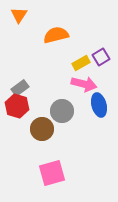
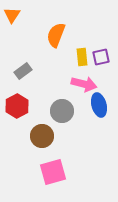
orange triangle: moved 7 px left
orange semicircle: rotated 55 degrees counterclockwise
purple square: rotated 18 degrees clockwise
yellow rectangle: moved 1 px right, 6 px up; rotated 66 degrees counterclockwise
gray rectangle: moved 3 px right, 17 px up
red hexagon: rotated 15 degrees clockwise
brown circle: moved 7 px down
pink square: moved 1 px right, 1 px up
